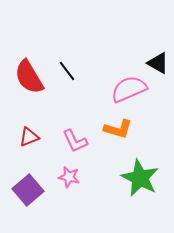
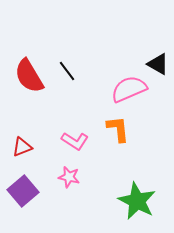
black triangle: moved 1 px down
red semicircle: moved 1 px up
orange L-shape: rotated 112 degrees counterclockwise
red triangle: moved 7 px left, 10 px down
pink L-shape: rotated 32 degrees counterclockwise
green star: moved 3 px left, 23 px down
purple square: moved 5 px left, 1 px down
